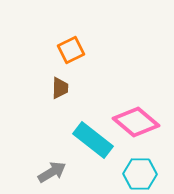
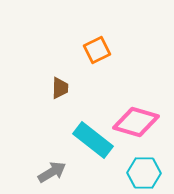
orange square: moved 26 px right
pink diamond: rotated 24 degrees counterclockwise
cyan hexagon: moved 4 px right, 1 px up
